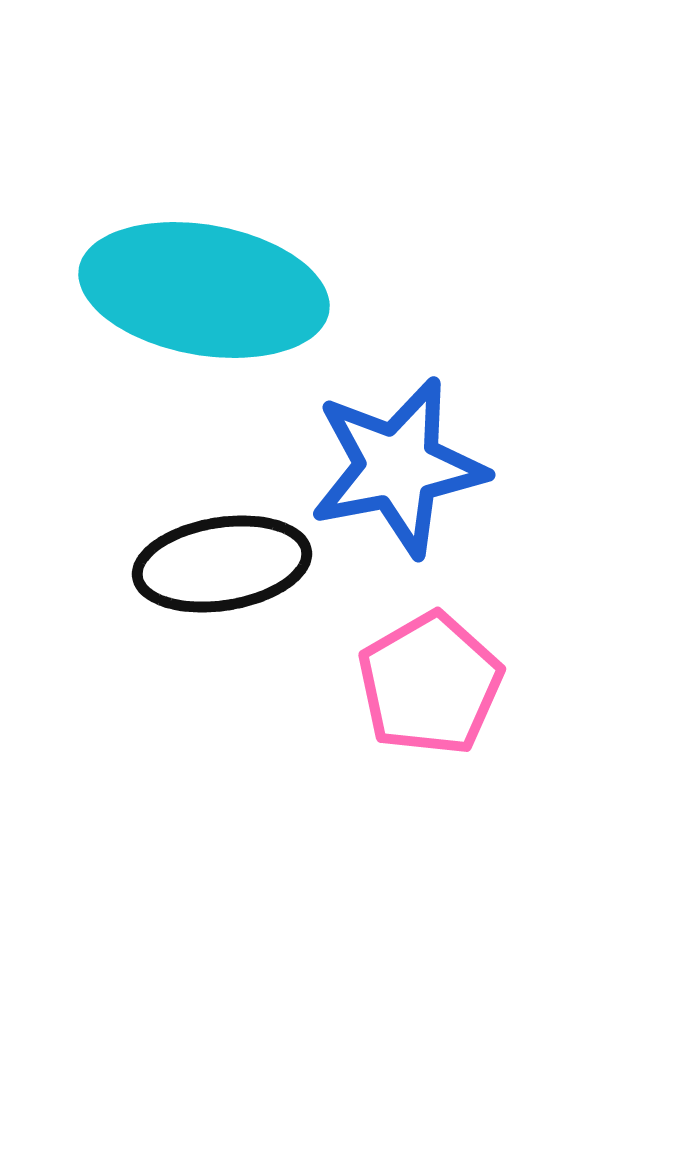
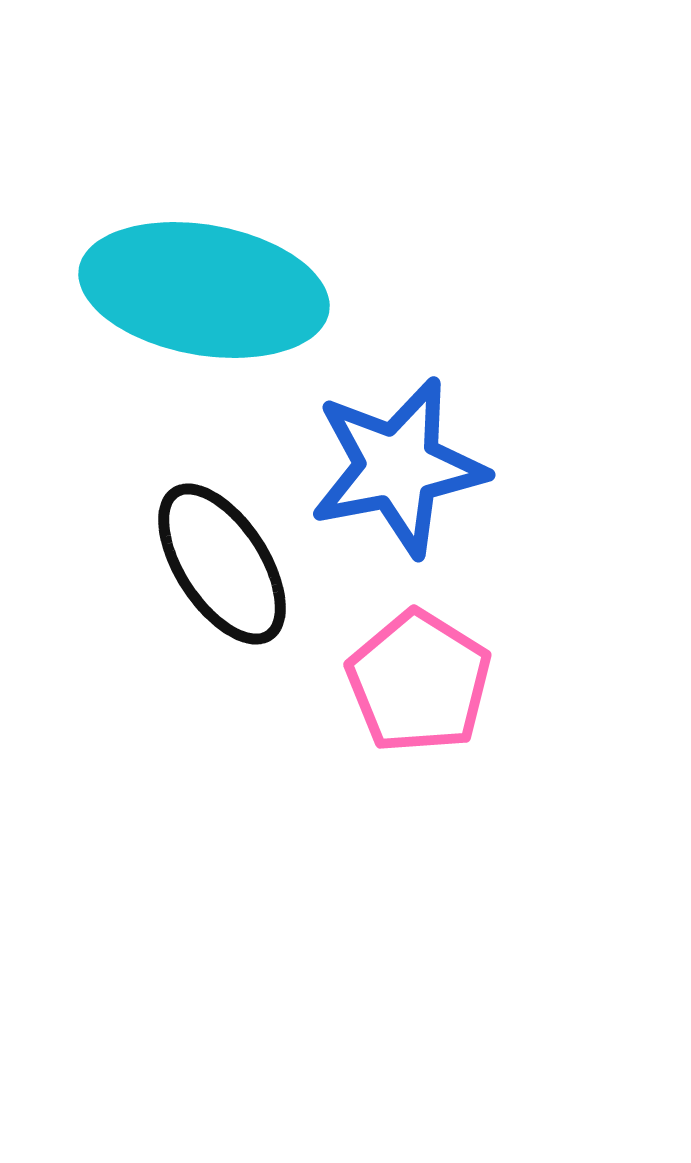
black ellipse: rotated 66 degrees clockwise
pink pentagon: moved 11 px left, 2 px up; rotated 10 degrees counterclockwise
